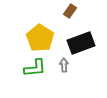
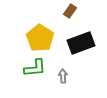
gray arrow: moved 1 px left, 11 px down
